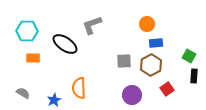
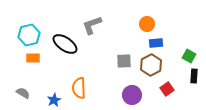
cyan hexagon: moved 2 px right, 4 px down; rotated 15 degrees counterclockwise
